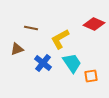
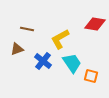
red diamond: moved 1 px right; rotated 15 degrees counterclockwise
brown line: moved 4 px left, 1 px down
blue cross: moved 2 px up
orange square: rotated 24 degrees clockwise
